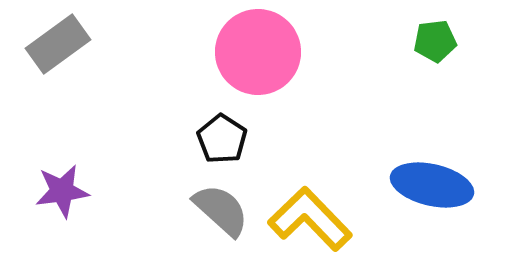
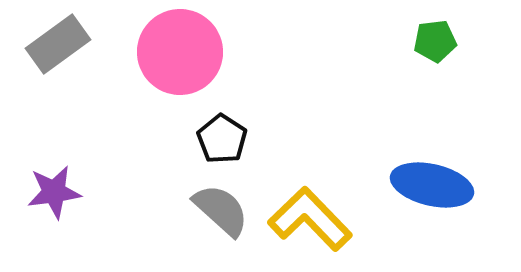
pink circle: moved 78 px left
purple star: moved 8 px left, 1 px down
